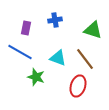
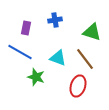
green triangle: moved 1 px left, 2 px down
